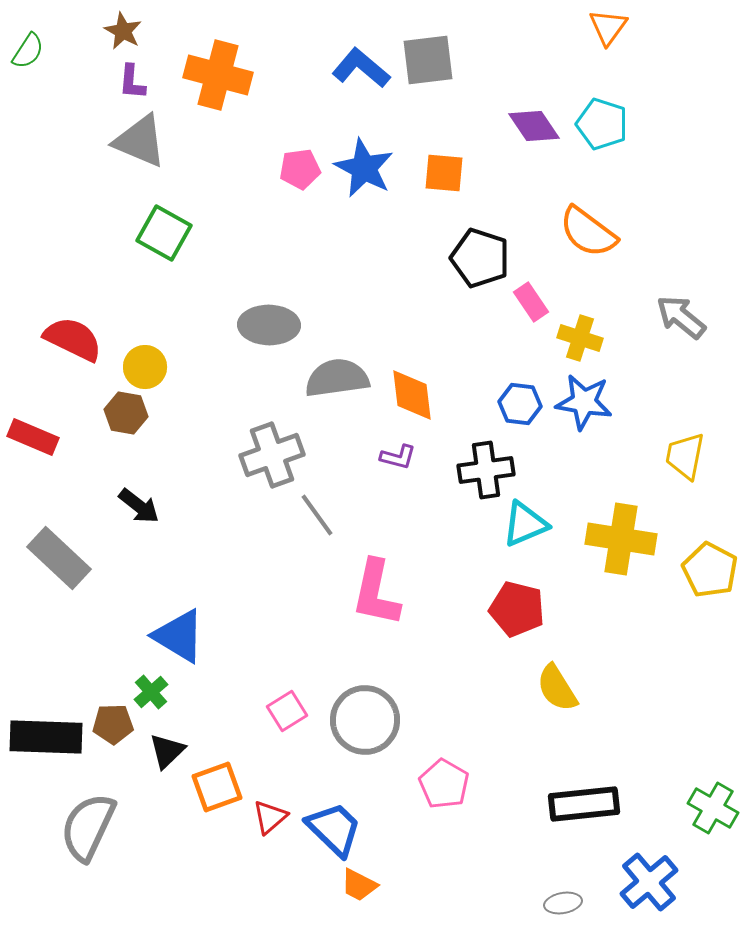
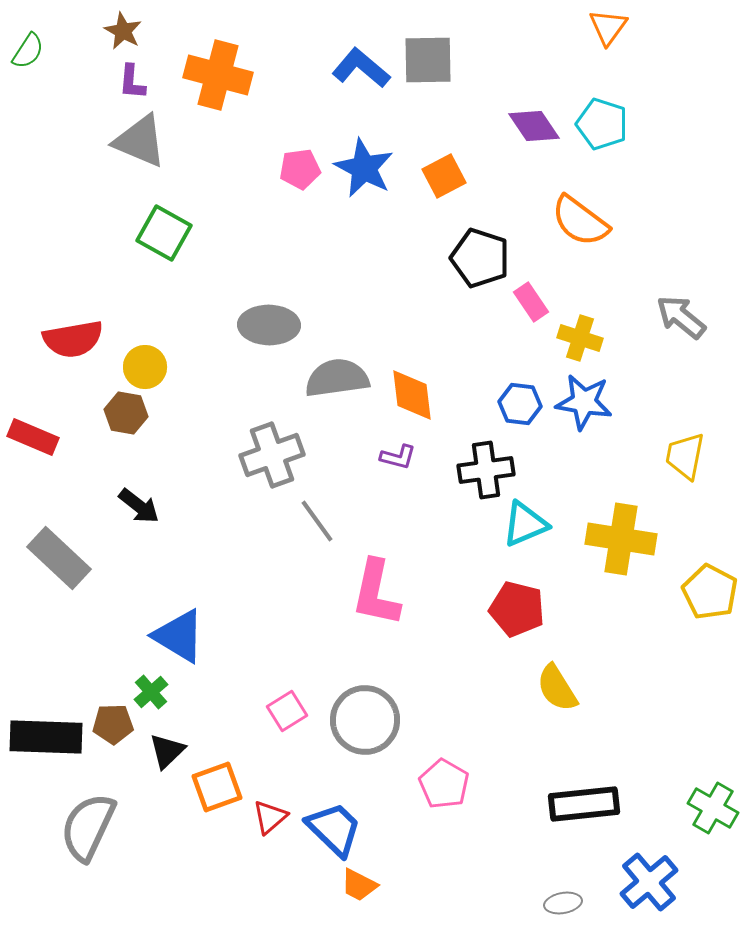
gray square at (428, 60): rotated 6 degrees clockwise
orange square at (444, 173): moved 3 px down; rotated 33 degrees counterclockwise
orange semicircle at (588, 232): moved 8 px left, 11 px up
red semicircle at (73, 339): rotated 144 degrees clockwise
gray line at (317, 515): moved 6 px down
yellow pentagon at (710, 570): moved 22 px down
